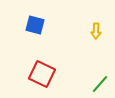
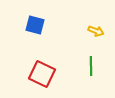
yellow arrow: rotated 70 degrees counterclockwise
green line: moved 9 px left, 18 px up; rotated 42 degrees counterclockwise
